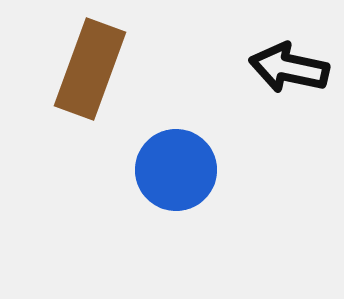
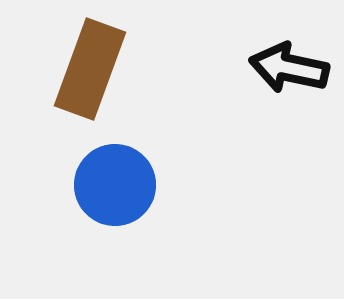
blue circle: moved 61 px left, 15 px down
